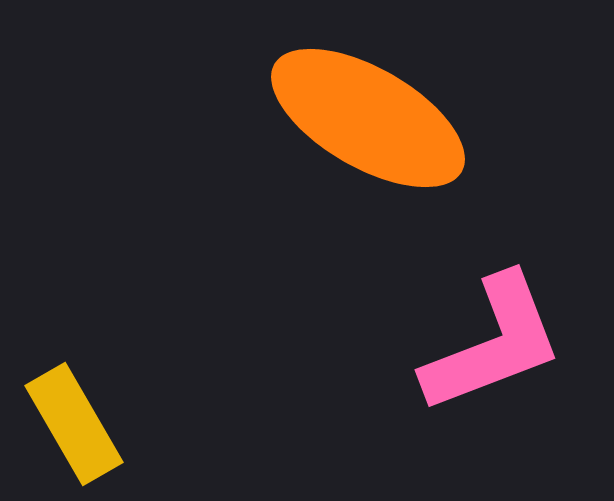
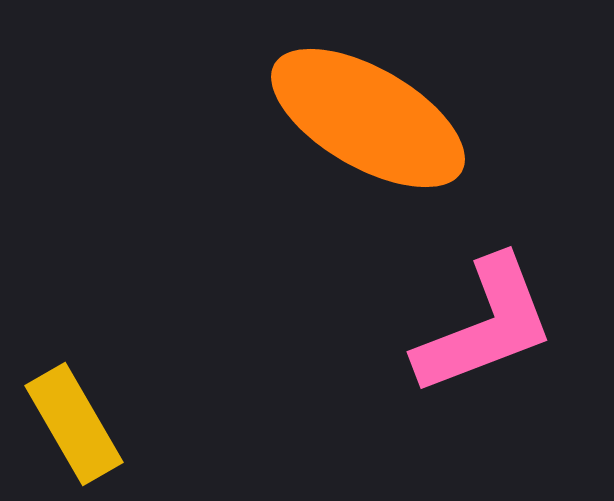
pink L-shape: moved 8 px left, 18 px up
